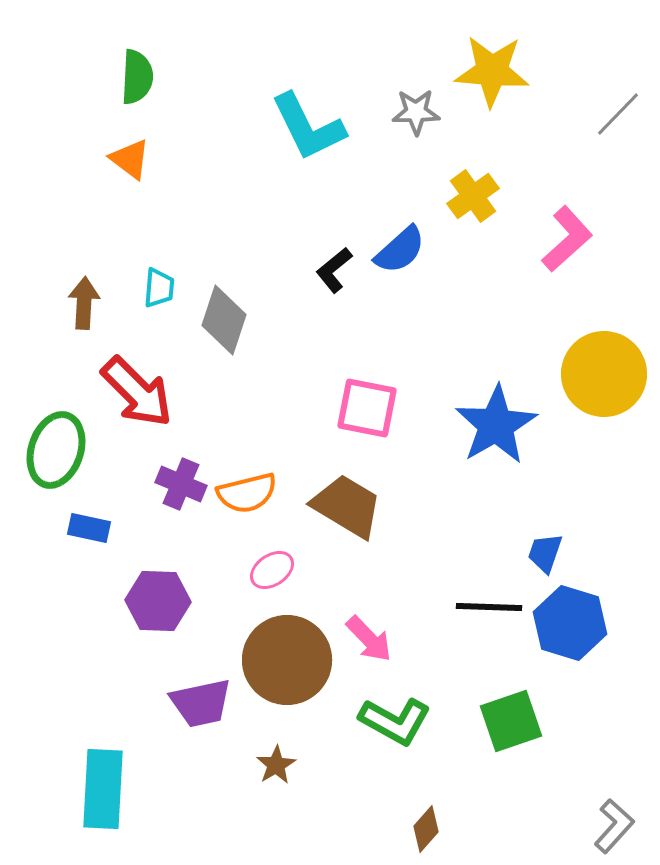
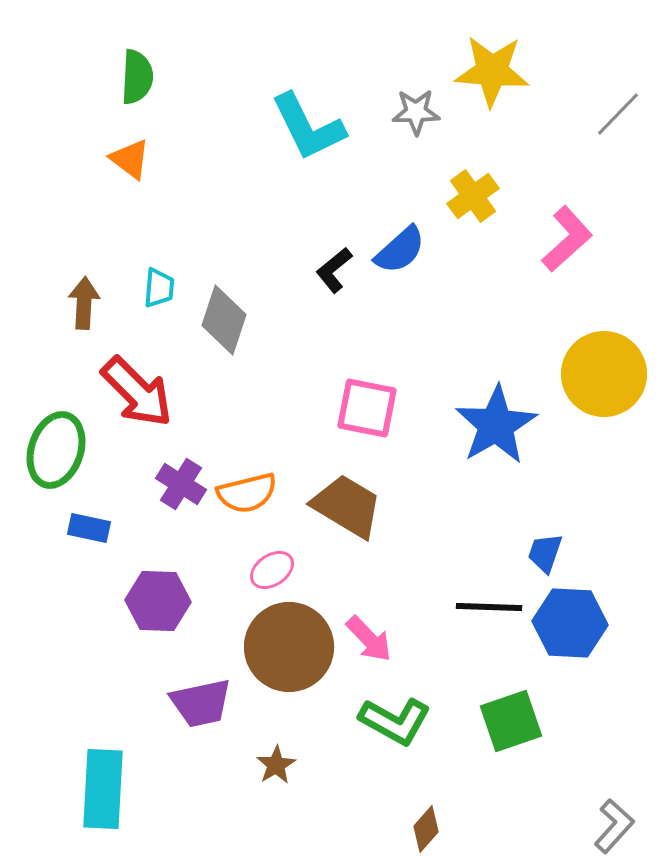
purple cross: rotated 9 degrees clockwise
blue hexagon: rotated 14 degrees counterclockwise
brown circle: moved 2 px right, 13 px up
